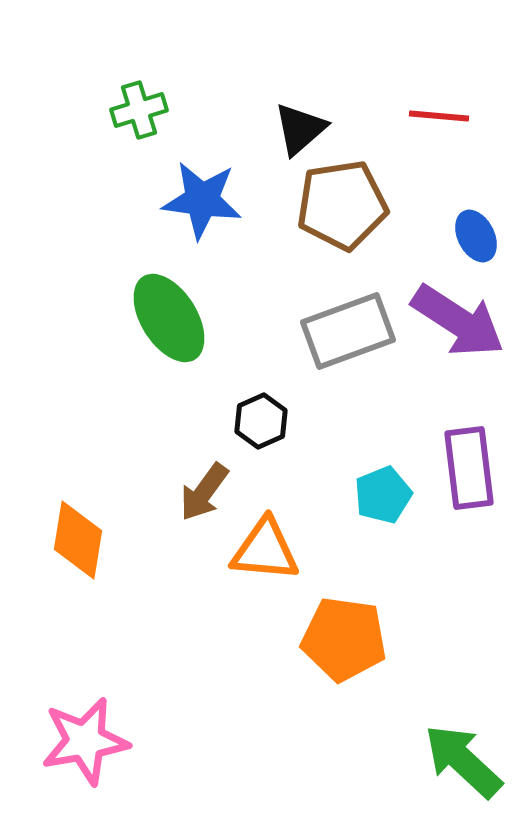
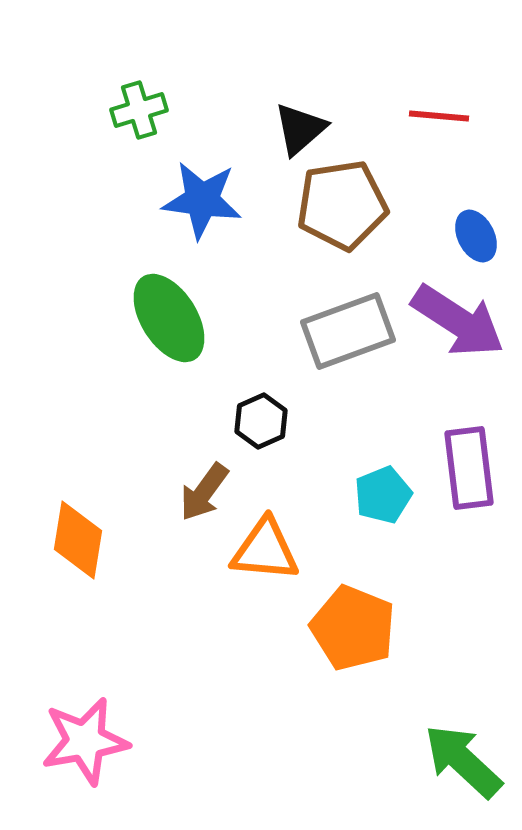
orange pentagon: moved 9 px right, 11 px up; rotated 14 degrees clockwise
